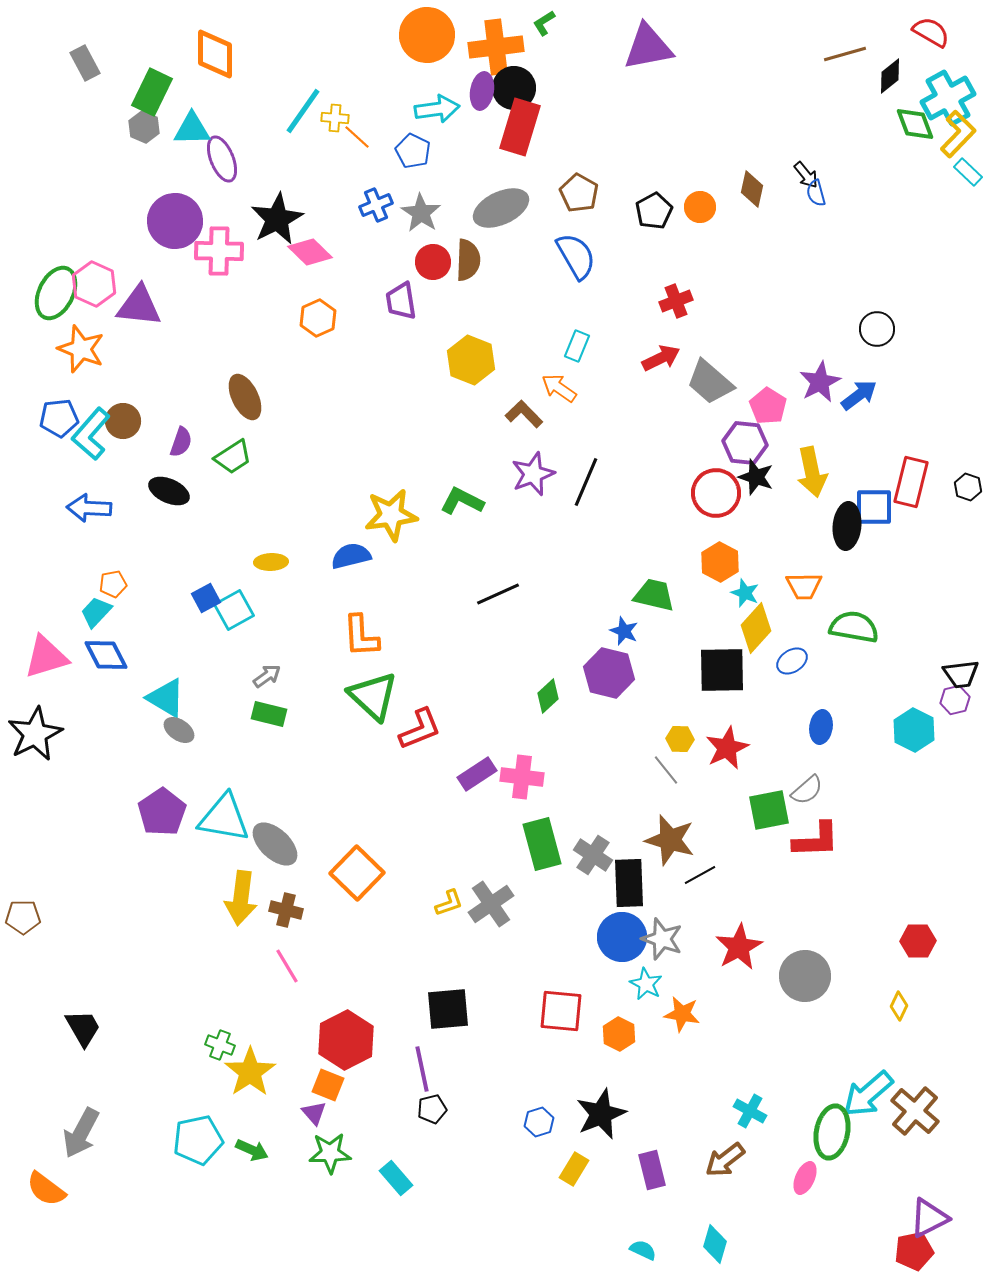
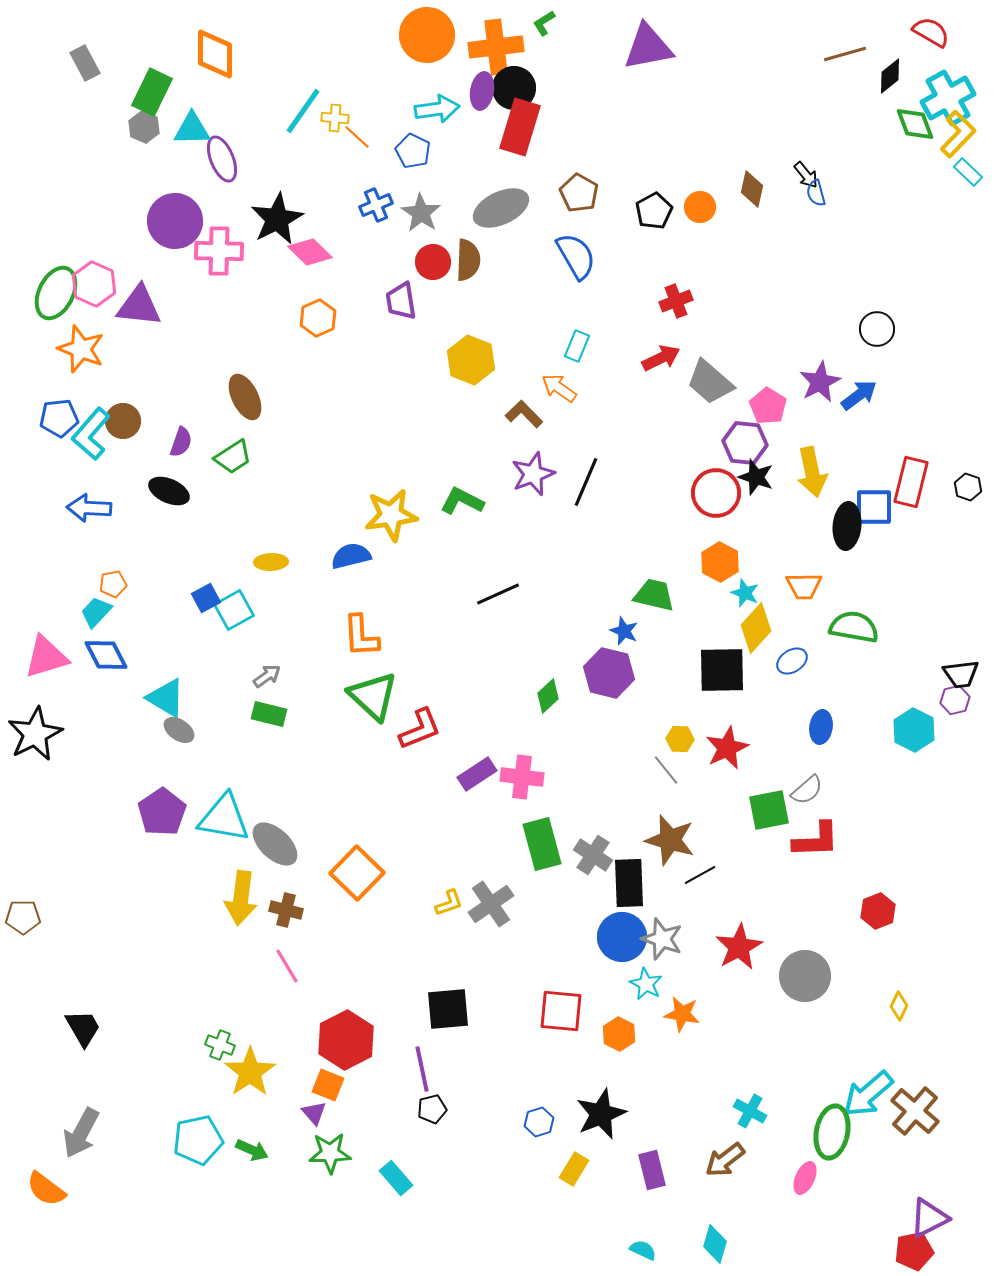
red hexagon at (918, 941): moved 40 px left, 30 px up; rotated 20 degrees counterclockwise
